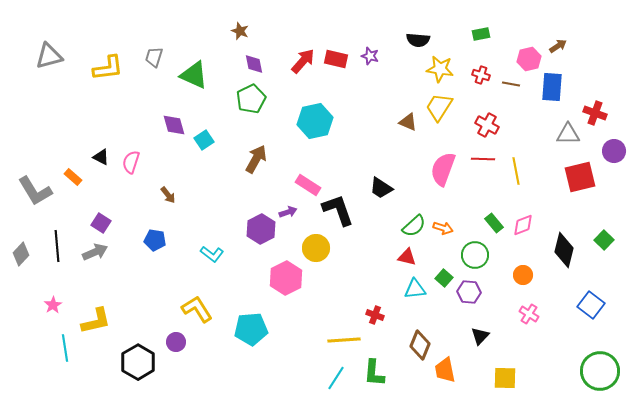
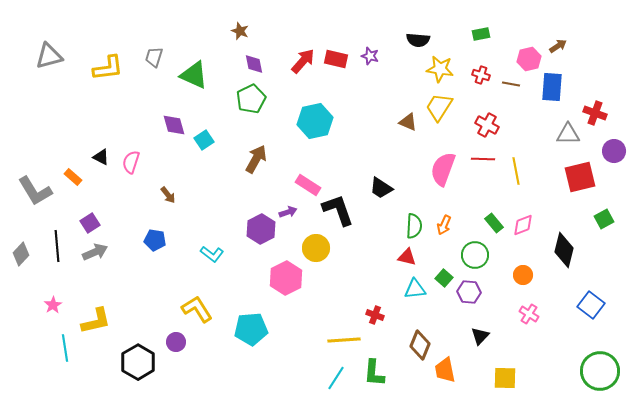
purple square at (101, 223): moved 11 px left; rotated 24 degrees clockwise
green semicircle at (414, 226): rotated 45 degrees counterclockwise
orange arrow at (443, 228): moved 1 px right, 3 px up; rotated 96 degrees clockwise
green square at (604, 240): moved 21 px up; rotated 18 degrees clockwise
